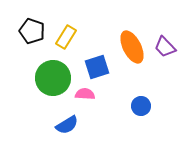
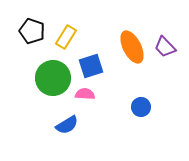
blue square: moved 6 px left, 1 px up
blue circle: moved 1 px down
